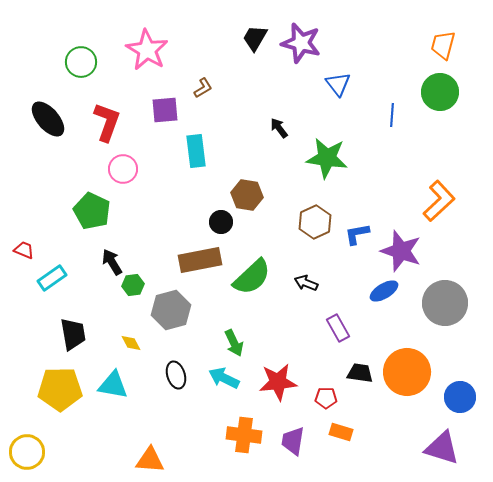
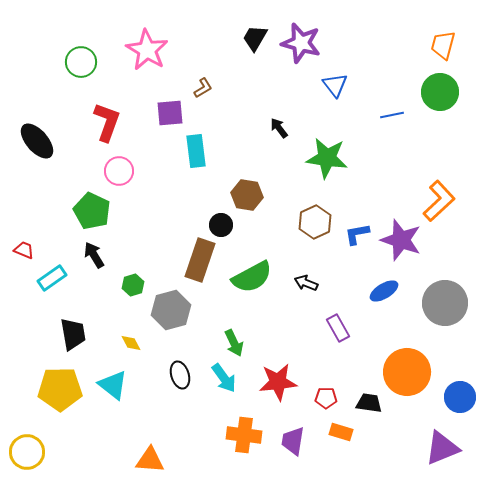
blue triangle at (338, 84): moved 3 px left, 1 px down
purple square at (165, 110): moved 5 px right, 3 px down
blue line at (392, 115): rotated 75 degrees clockwise
black ellipse at (48, 119): moved 11 px left, 22 px down
pink circle at (123, 169): moved 4 px left, 2 px down
black circle at (221, 222): moved 3 px down
purple star at (401, 251): moved 11 px up
brown rectangle at (200, 260): rotated 60 degrees counterclockwise
black arrow at (112, 262): moved 18 px left, 7 px up
green semicircle at (252, 277): rotated 15 degrees clockwise
green hexagon at (133, 285): rotated 10 degrees counterclockwise
black trapezoid at (360, 373): moved 9 px right, 30 px down
black ellipse at (176, 375): moved 4 px right
cyan arrow at (224, 378): rotated 152 degrees counterclockwise
cyan triangle at (113, 385): rotated 28 degrees clockwise
purple triangle at (442, 448): rotated 39 degrees counterclockwise
